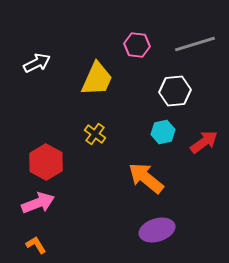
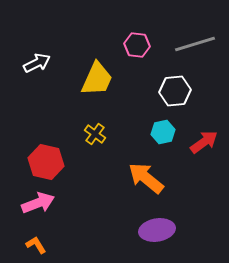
red hexagon: rotated 16 degrees counterclockwise
purple ellipse: rotated 8 degrees clockwise
